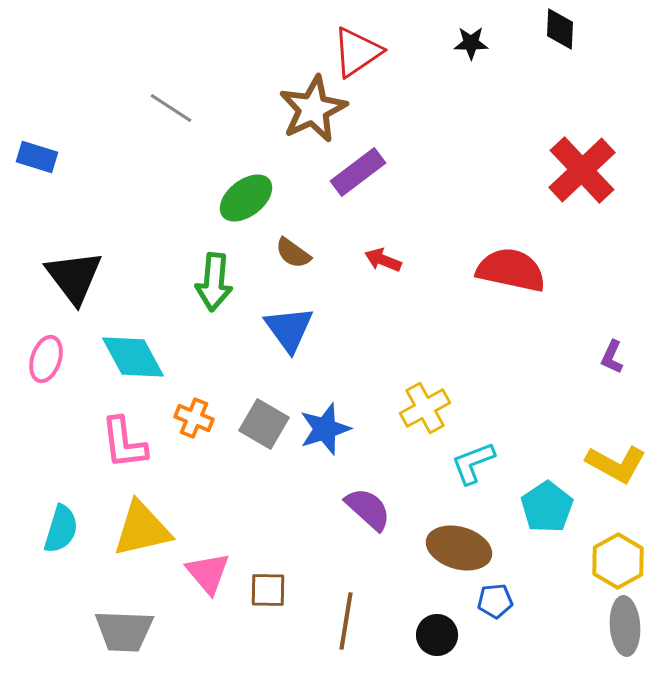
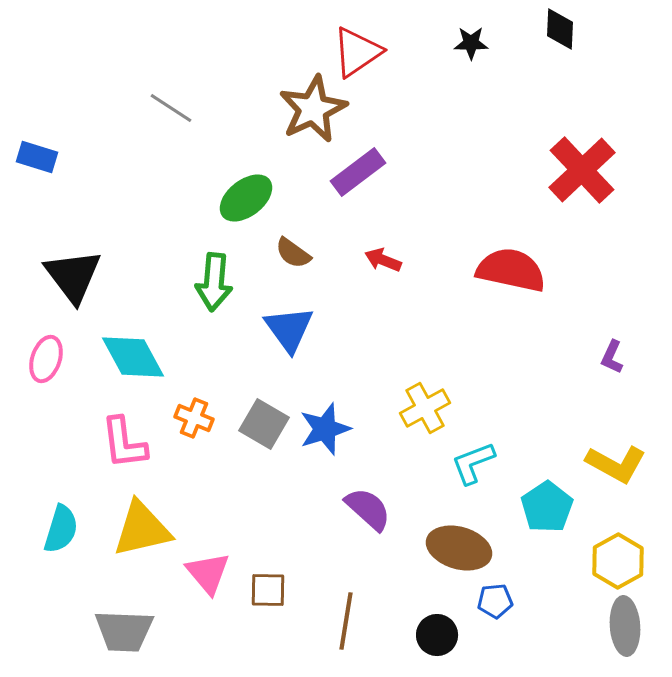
black triangle: moved 1 px left, 1 px up
